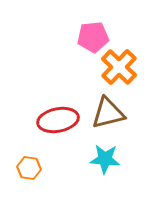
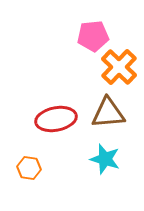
pink pentagon: moved 1 px up
brown triangle: rotated 9 degrees clockwise
red ellipse: moved 2 px left, 1 px up
cyan star: rotated 12 degrees clockwise
